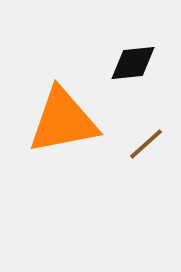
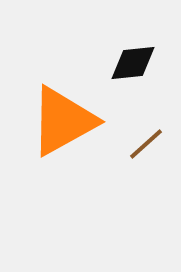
orange triangle: rotated 18 degrees counterclockwise
